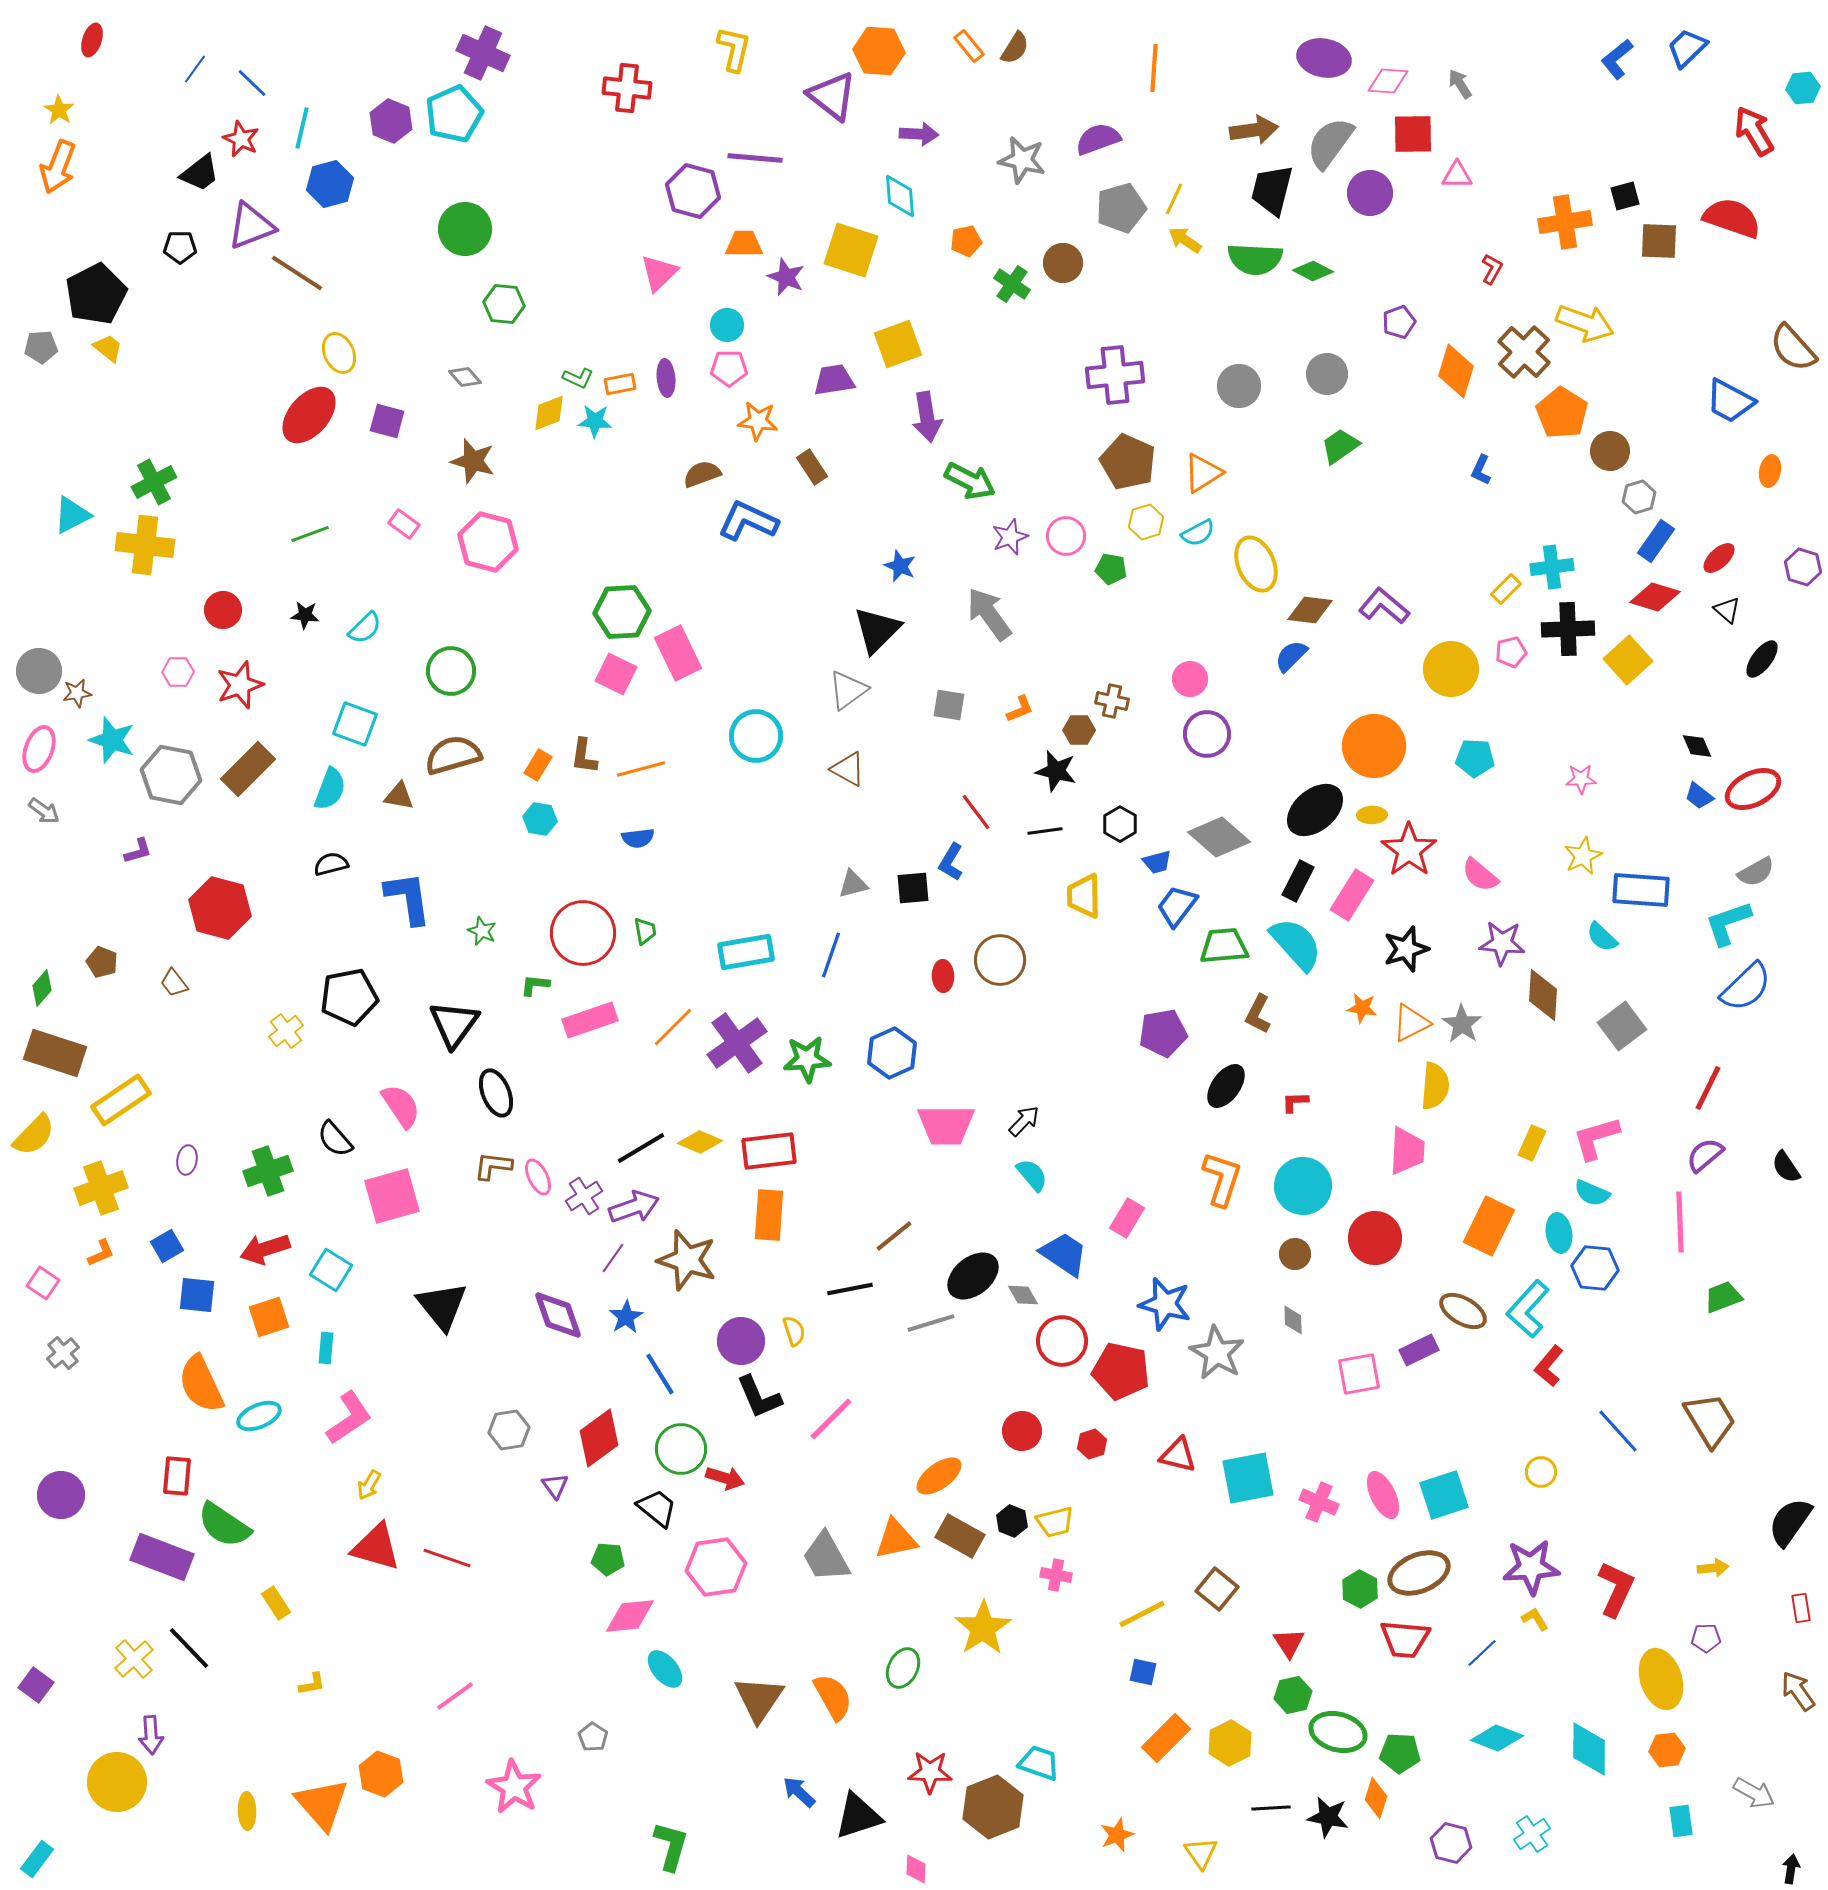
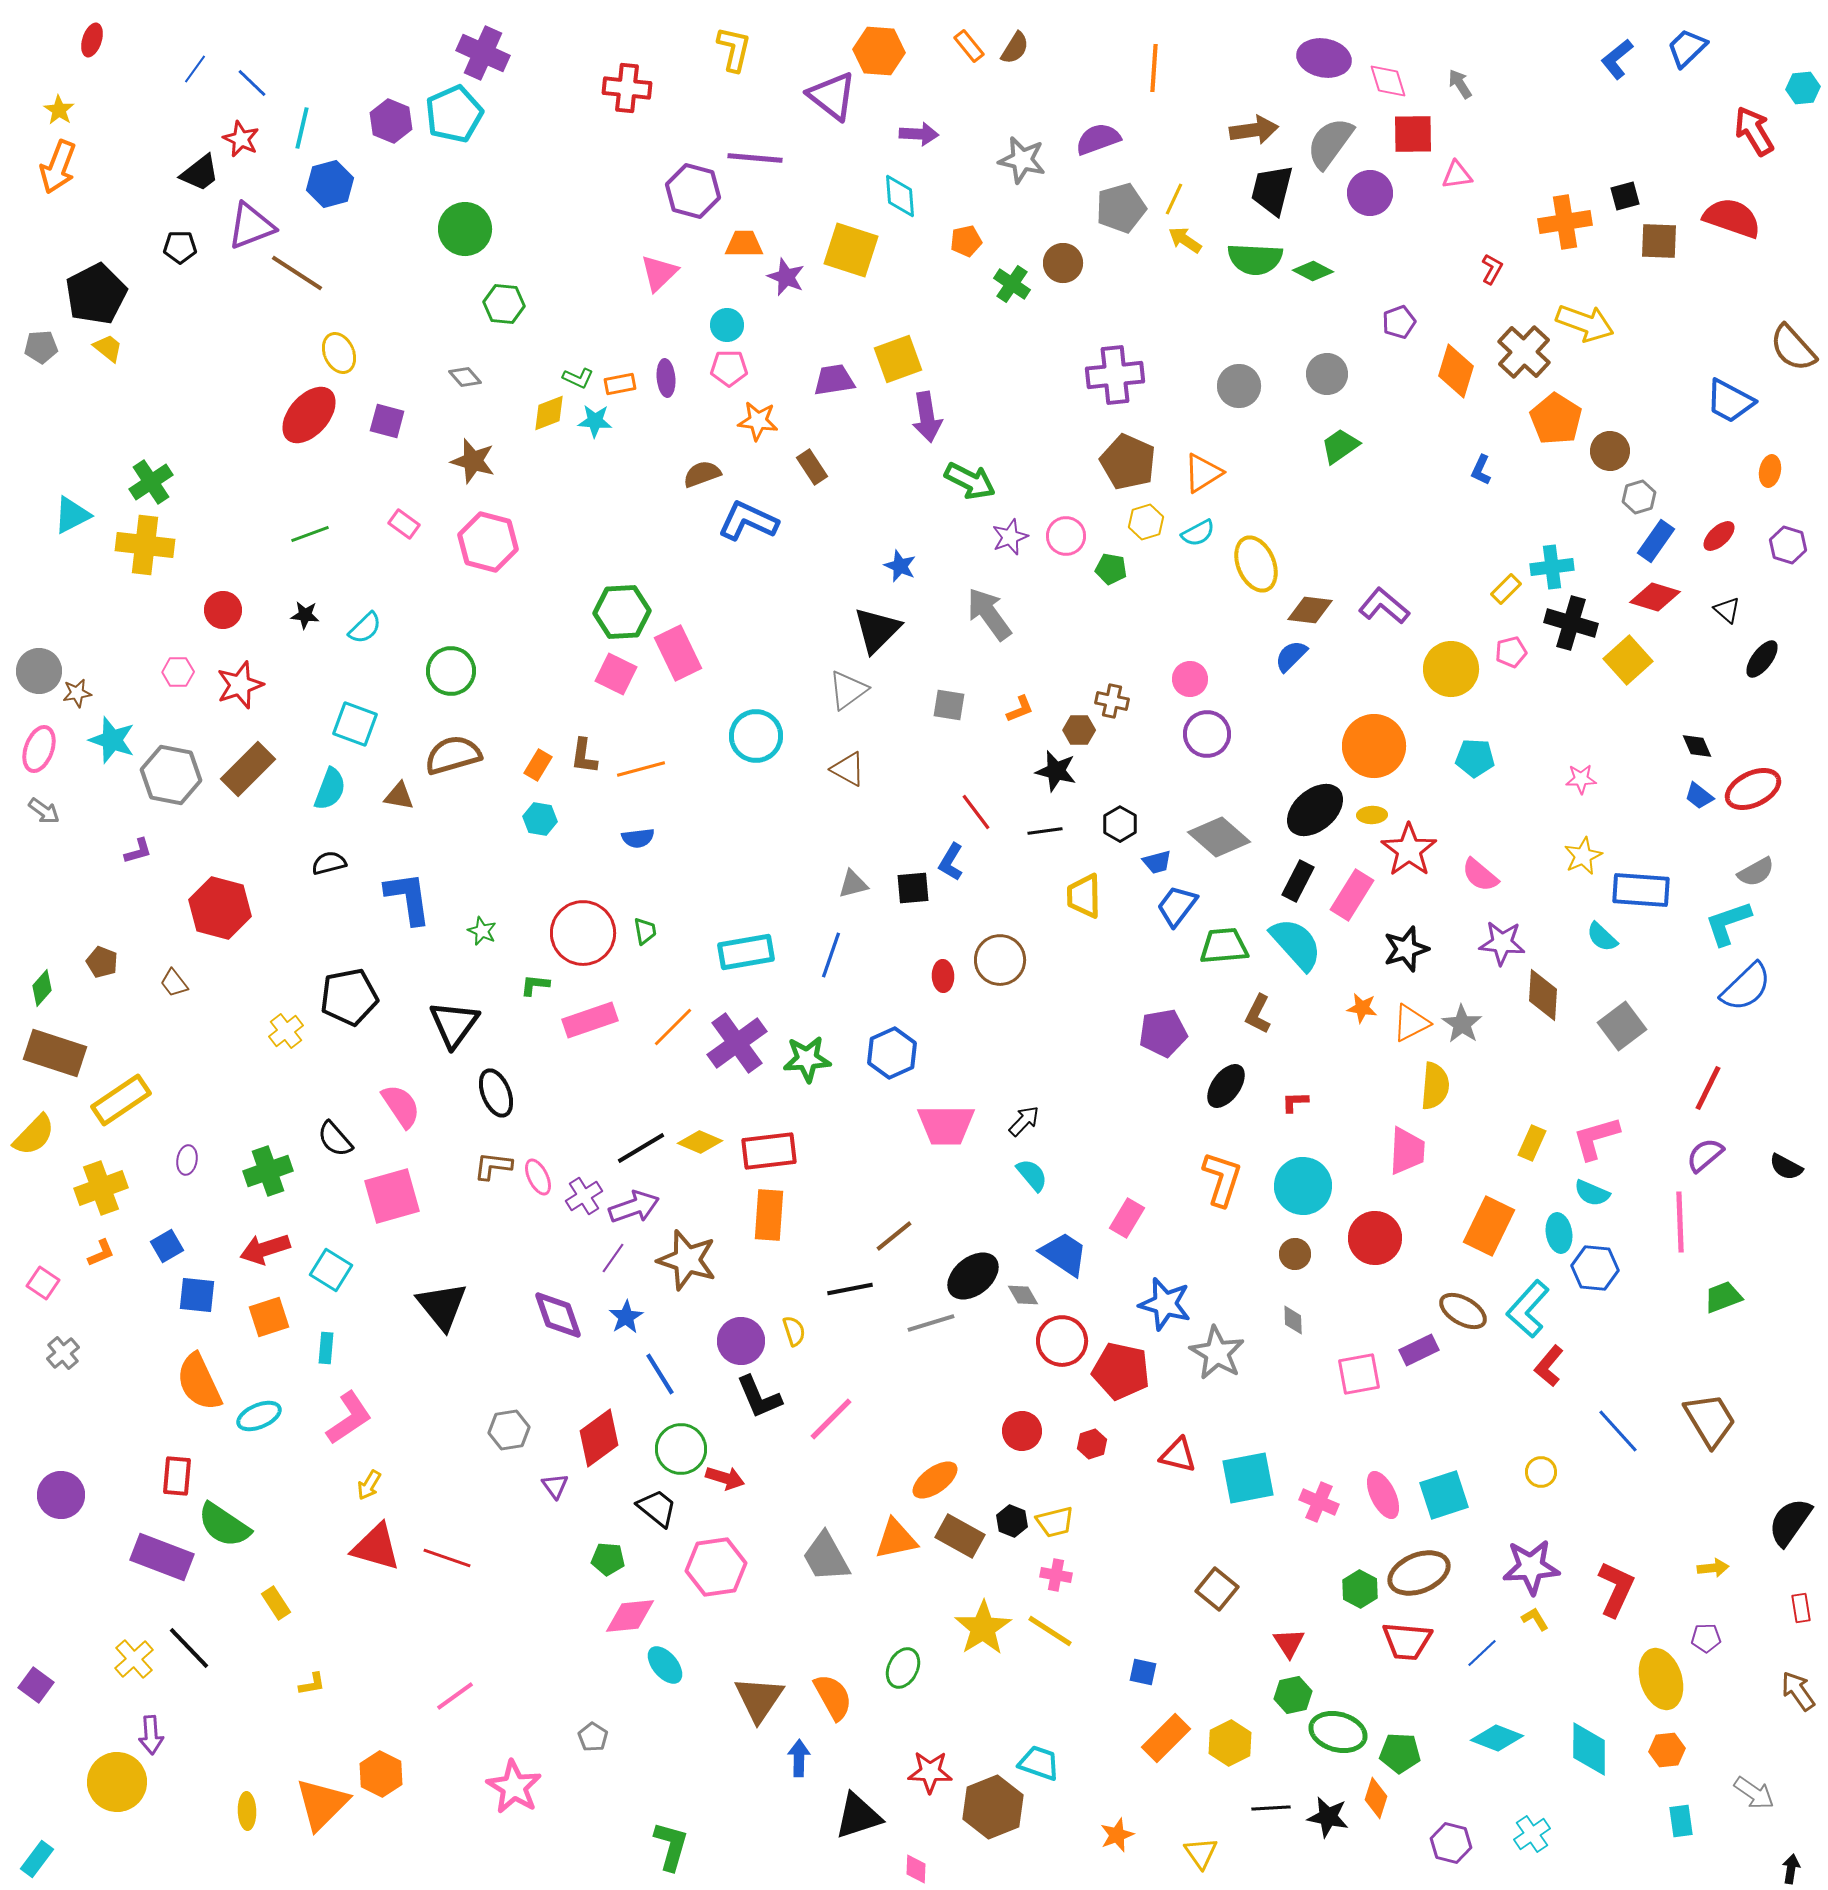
pink diamond at (1388, 81): rotated 69 degrees clockwise
pink triangle at (1457, 175): rotated 8 degrees counterclockwise
yellow square at (898, 344): moved 15 px down
orange pentagon at (1562, 413): moved 6 px left, 6 px down
green cross at (154, 482): moved 3 px left; rotated 6 degrees counterclockwise
red ellipse at (1719, 558): moved 22 px up
purple hexagon at (1803, 567): moved 15 px left, 22 px up
black cross at (1568, 629): moved 3 px right, 6 px up; rotated 18 degrees clockwise
black semicircle at (331, 864): moved 2 px left, 1 px up
black semicircle at (1786, 1167): rotated 28 degrees counterclockwise
orange semicircle at (201, 1384): moved 2 px left, 2 px up
orange ellipse at (939, 1476): moved 4 px left, 4 px down
yellow line at (1142, 1614): moved 92 px left, 17 px down; rotated 60 degrees clockwise
red trapezoid at (1405, 1639): moved 2 px right, 2 px down
cyan ellipse at (665, 1669): moved 4 px up
orange hexagon at (381, 1774): rotated 6 degrees clockwise
blue arrow at (799, 1792): moved 34 px up; rotated 48 degrees clockwise
gray arrow at (1754, 1793): rotated 6 degrees clockwise
orange triangle at (322, 1804): rotated 26 degrees clockwise
